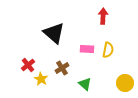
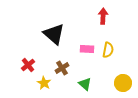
black triangle: moved 1 px down
yellow star: moved 3 px right, 4 px down
yellow circle: moved 2 px left
